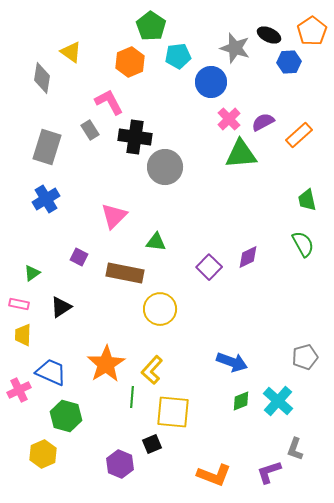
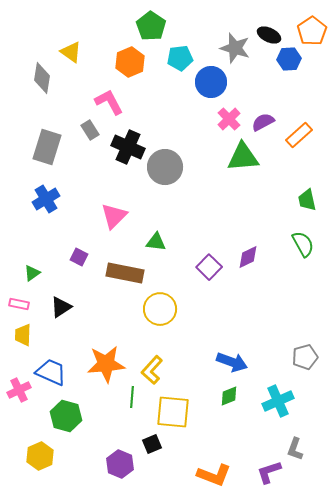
cyan pentagon at (178, 56): moved 2 px right, 2 px down
blue hexagon at (289, 62): moved 3 px up
black cross at (135, 137): moved 7 px left, 10 px down; rotated 16 degrees clockwise
green triangle at (241, 154): moved 2 px right, 3 px down
orange star at (106, 364): rotated 27 degrees clockwise
green diamond at (241, 401): moved 12 px left, 5 px up
cyan cross at (278, 401): rotated 24 degrees clockwise
yellow hexagon at (43, 454): moved 3 px left, 2 px down
